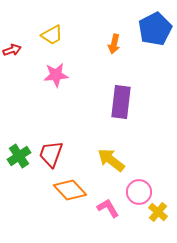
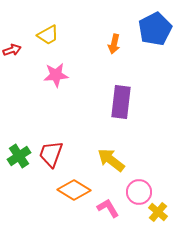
yellow trapezoid: moved 4 px left
orange diamond: moved 4 px right; rotated 16 degrees counterclockwise
